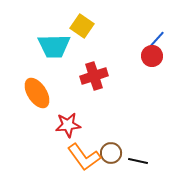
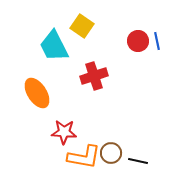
blue line: moved 2 px down; rotated 54 degrees counterclockwise
cyan trapezoid: rotated 64 degrees clockwise
red circle: moved 14 px left, 15 px up
red star: moved 4 px left, 7 px down; rotated 10 degrees clockwise
orange L-shape: rotated 44 degrees counterclockwise
